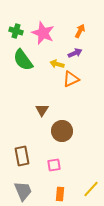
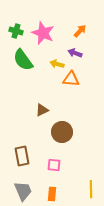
orange arrow: rotated 16 degrees clockwise
purple arrow: rotated 136 degrees counterclockwise
orange triangle: rotated 30 degrees clockwise
brown triangle: rotated 32 degrees clockwise
brown circle: moved 1 px down
pink square: rotated 16 degrees clockwise
yellow line: rotated 42 degrees counterclockwise
orange rectangle: moved 8 px left
